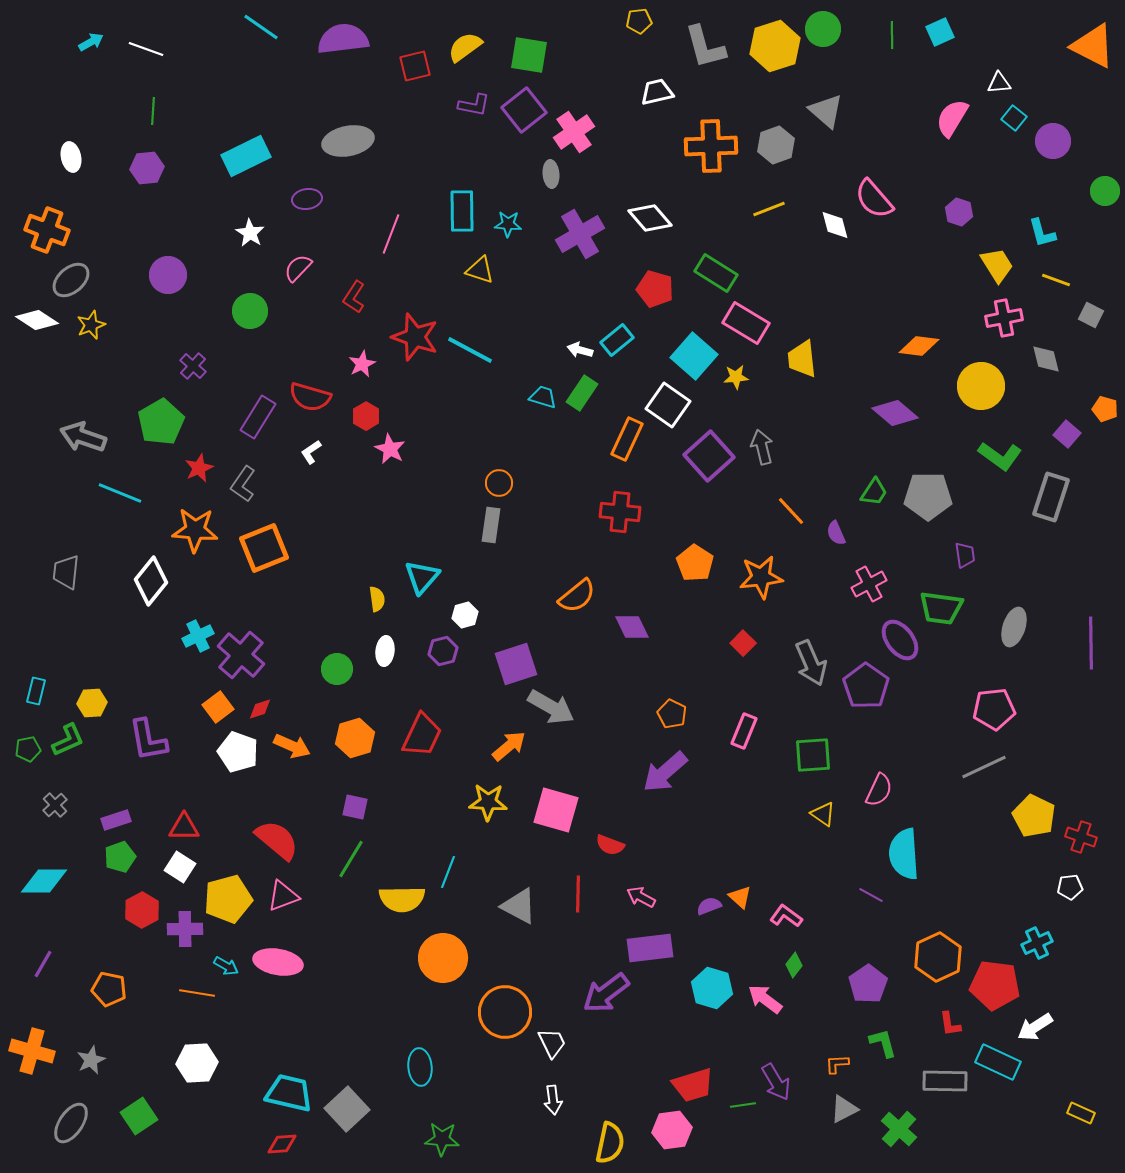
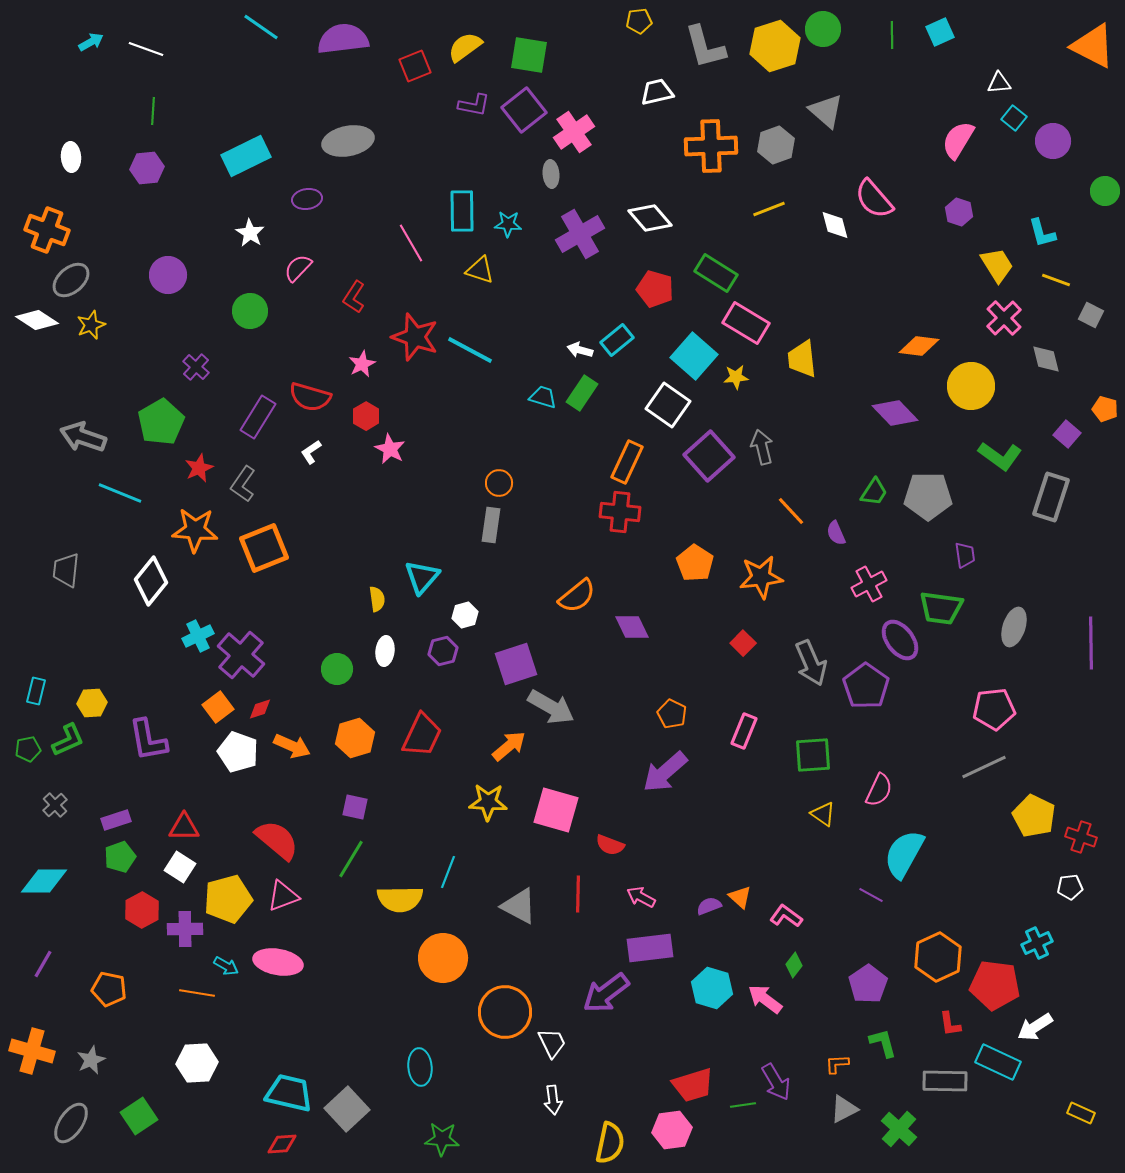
red square at (415, 66): rotated 8 degrees counterclockwise
pink semicircle at (952, 118): moved 6 px right, 22 px down
white ellipse at (71, 157): rotated 8 degrees clockwise
pink line at (391, 234): moved 20 px right, 9 px down; rotated 51 degrees counterclockwise
pink cross at (1004, 318): rotated 33 degrees counterclockwise
purple cross at (193, 366): moved 3 px right, 1 px down
yellow circle at (981, 386): moved 10 px left
purple diamond at (895, 413): rotated 6 degrees clockwise
orange rectangle at (627, 439): moved 23 px down
gray trapezoid at (66, 572): moved 2 px up
cyan semicircle at (904, 854): rotated 33 degrees clockwise
yellow semicircle at (402, 899): moved 2 px left
